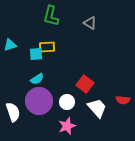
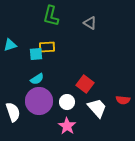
pink star: rotated 18 degrees counterclockwise
